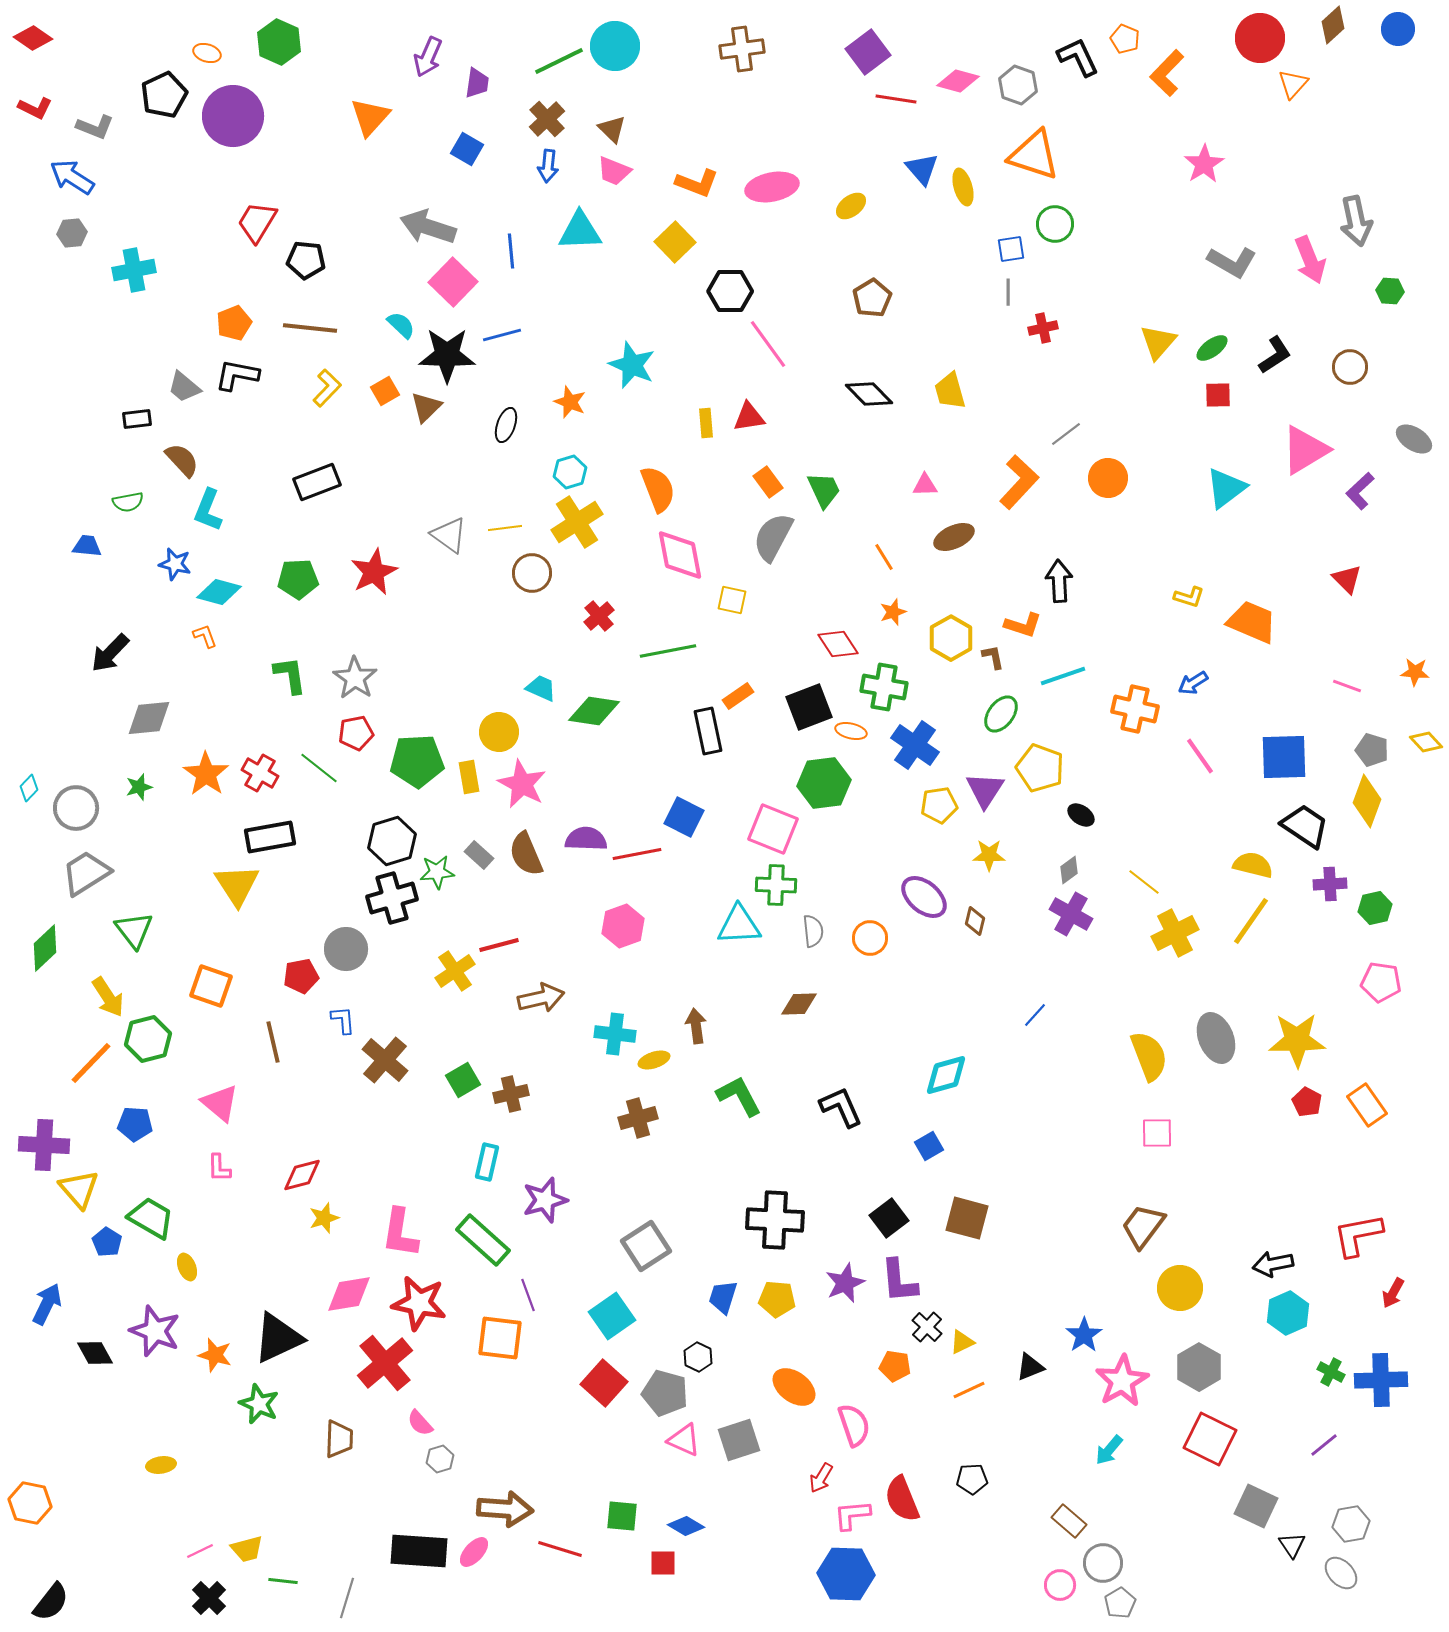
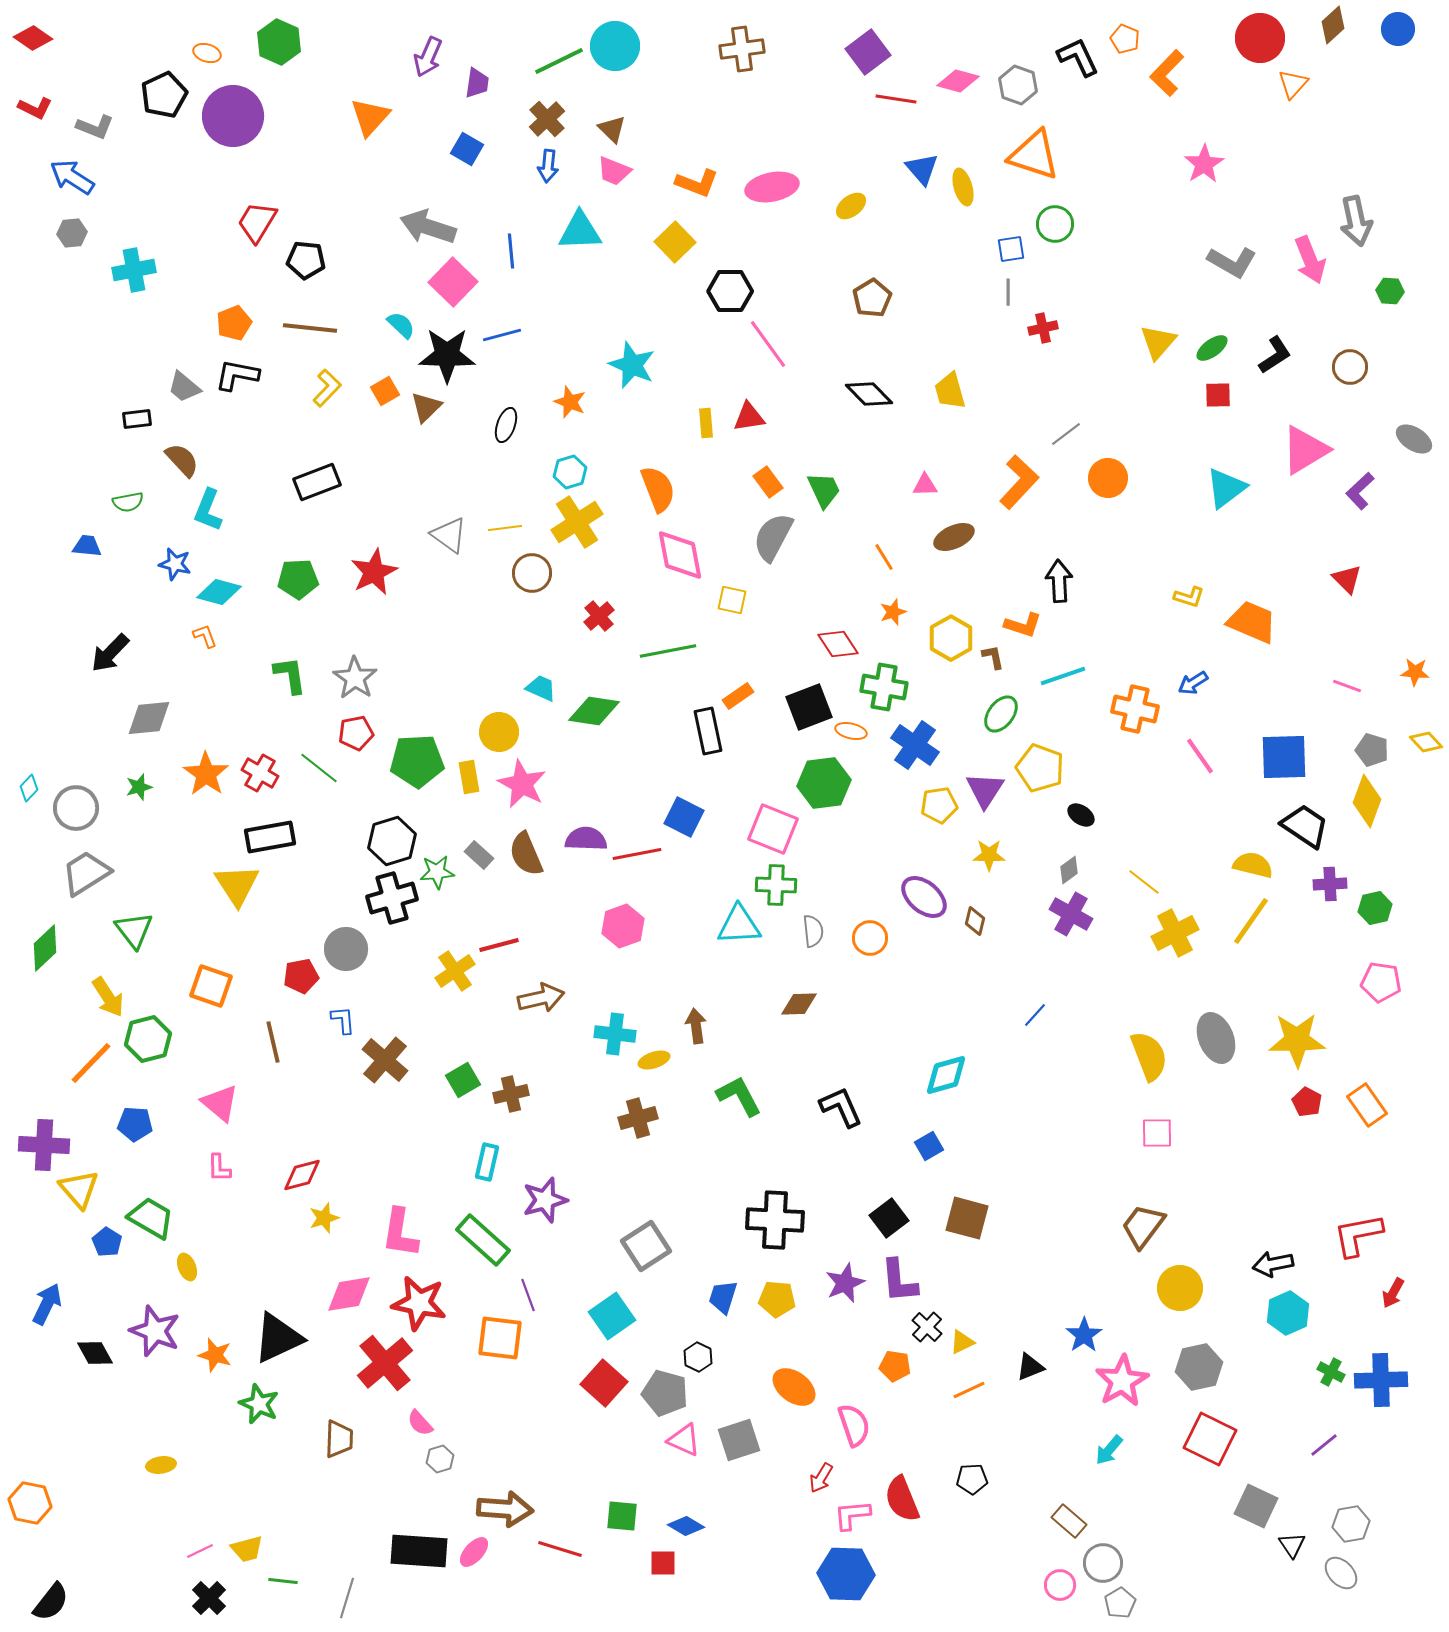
gray hexagon at (1199, 1367): rotated 18 degrees clockwise
